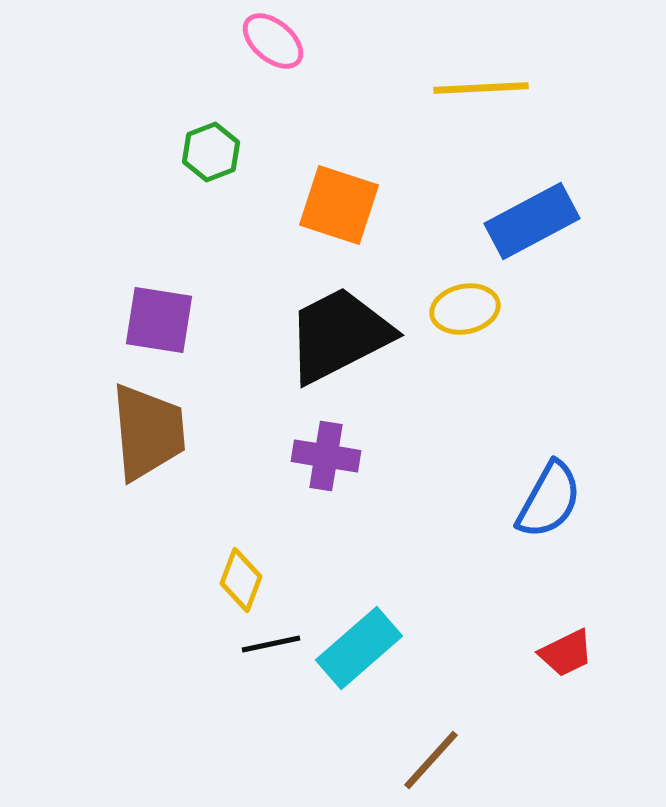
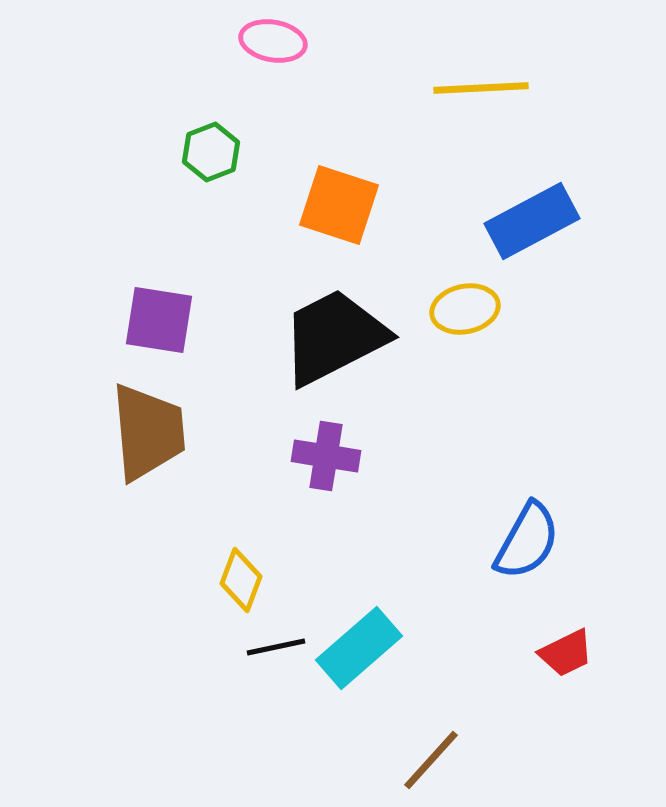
pink ellipse: rotated 30 degrees counterclockwise
black trapezoid: moved 5 px left, 2 px down
blue semicircle: moved 22 px left, 41 px down
black line: moved 5 px right, 3 px down
